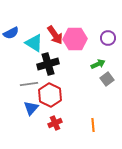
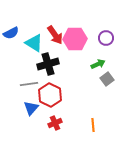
purple circle: moved 2 px left
